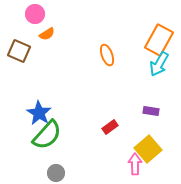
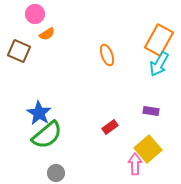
green semicircle: rotated 8 degrees clockwise
